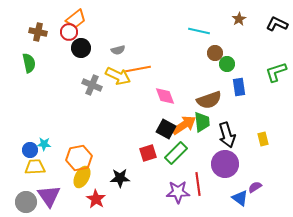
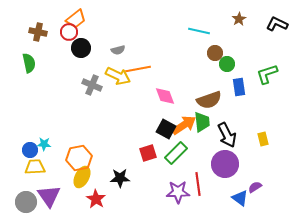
green L-shape: moved 9 px left, 2 px down
black arrow: rotated 10 degrees counterclockwise
